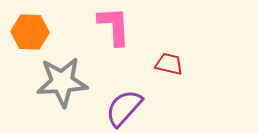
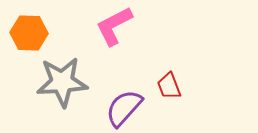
pink L-shape: rotated 114 degrees counterclockwise
orange hexagon: moved 1 px left, 1 px down
red trapezoid: moved 22 px down; rotated 124 degrees counterclockwise
